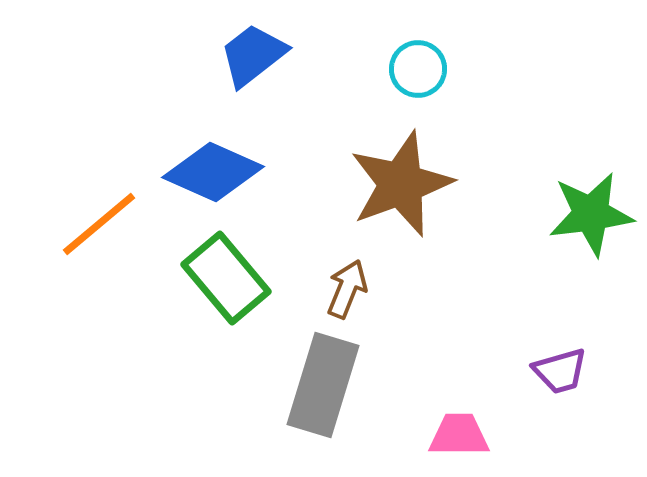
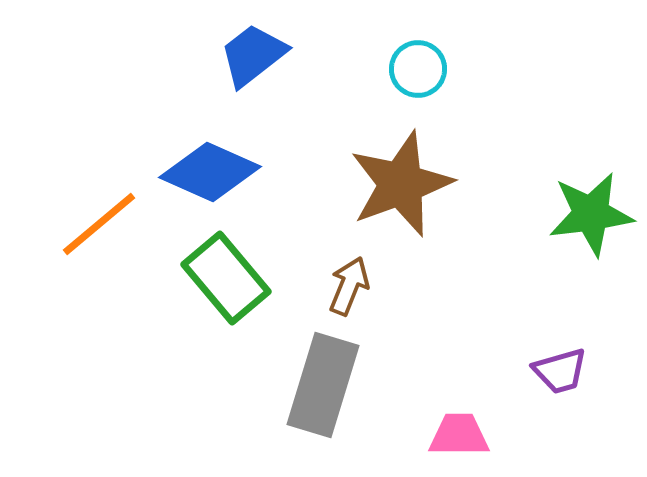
blue diamond: moved 3 px left
brown arrow: moved 2 px right, 3 px up
